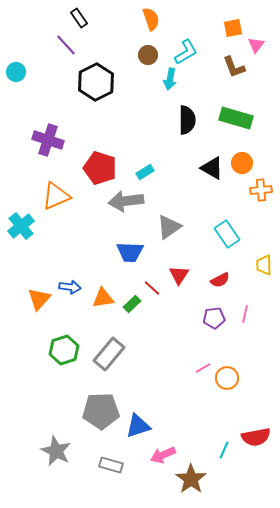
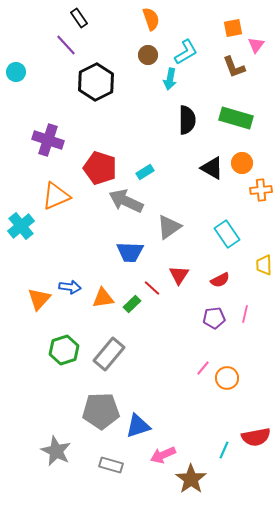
gray arrow at (126, 201): rotated 32 degrees clockwise
pink line at (203, 368): rotated 21 degrees counterclockwise
